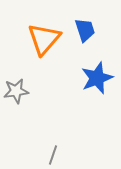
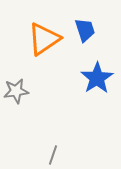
orange triangle: rotated 15 degrees clockwise
blue star: rotated 12 degrees counterclockwise
